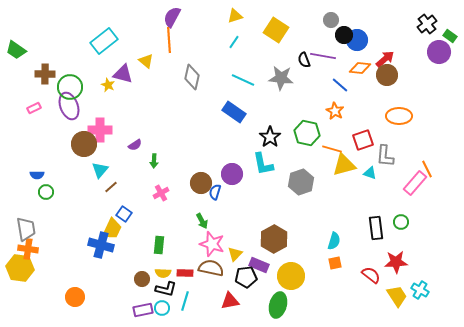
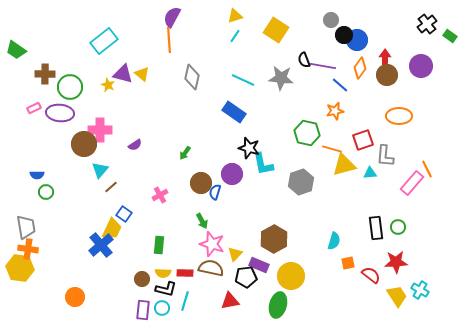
cyan line at (234, 42): moved 1 px right, 6 px up
purple circle at (439, 52): moved 18 px left, 14 px down
purple line at (323, 56): moved 10 px down
red arrow at (385, 59): rotated 48 degrees counterclockwise
yellow triangle at (146, 61): moved 4 px left, 13 px down
orange diamond at (360, 68): rotated 60 degrees counterclockwise
purple ellipse at (69, 106): moved 9 px left, 7 px down; rotated 64 degrees counterclockwise
orange star at (335, 111): rotated 30 degrees clockwise
black star at (270, 137): moved 21 px left, 11 px down; rotated 20 degrees counterclockwise
green arrow at (154, 161): moved 31 px right, 8 px up; rotated 32 degrees clockwise
cyan triangle at (370, 173): rotated 24 degrees counterclockwise
pink rectangle at (415, 183): moved 3 px left
pink cross at (161, 193): moved 1 px left, 2 px down
green circle at (401, 222): moved 3 px left, 5 px down
gray trapezoid at (26, 229): moved 2 px up
blue cross at (101, 245): rotated 35 degrees clockwise
orange square at (335, 263): moved 13 px right
purple rectangle at (143, 310): rotated 72 degrees counterclockwise
